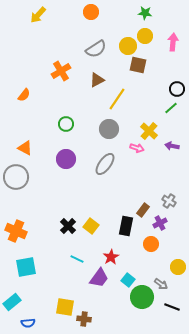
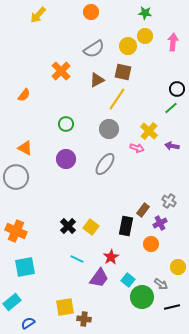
gray semicircle at (96, 49): moved 2 px left
brown square at (138, 65): moved 15 px left, 7 px down
orange cross at (61, 71): rotated 12 degrees counterclockwise
yellow square at (91, 226): moved 1 px down
cyan square at (26, 267): moved 1 px left
yellow square at (65, 307): rotated 18 degrees counterclockwise
black line at (172, 307): rotated 35 degrees counterclockwise
blue semicircle at (28, 323): rotated 152 degrees clockwise
